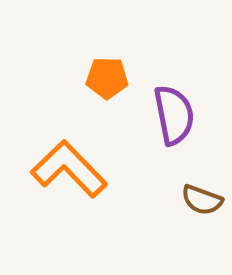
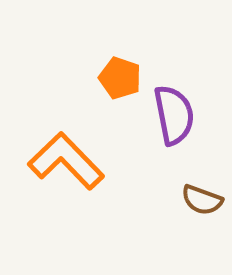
orange pentagon: moved 13 px right; rotated 18 degrees clockwise
orange L-shape: moved 3 px left, 8 px up
